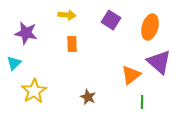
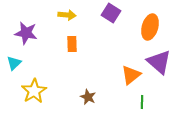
purple square: moved 7 px up
